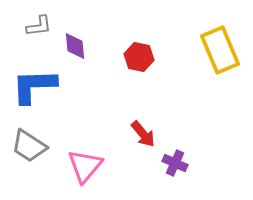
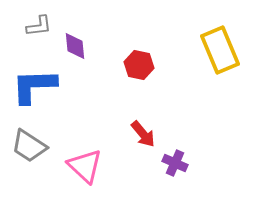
red hexagon: moved 8 px down
pink triangle: rotated 27 degrees counterclockwise
